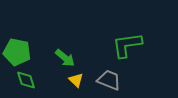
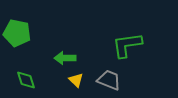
green pentagon: moved 19 px up
green arrow: rotated 140 degrees clockwise
